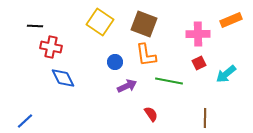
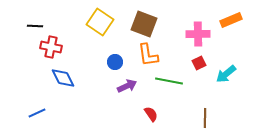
orange L-shape: moved 2 px right
blue line: moved 12 px right, 8 px up; rotated 18 degrees clockwise
